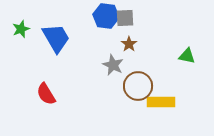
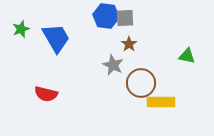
brown circle: moved 3 px right, 3 px up
red semicircle: rotated 45 degrees counterclockwise
